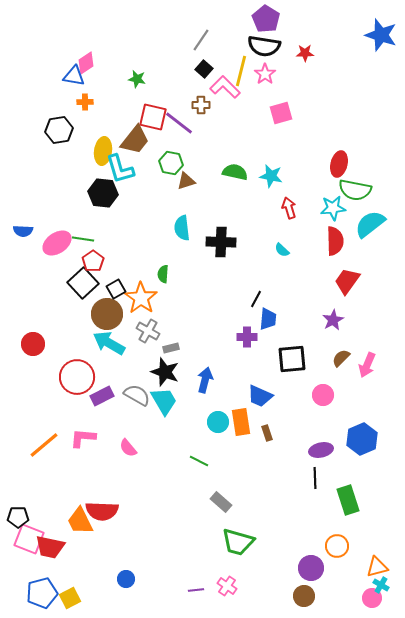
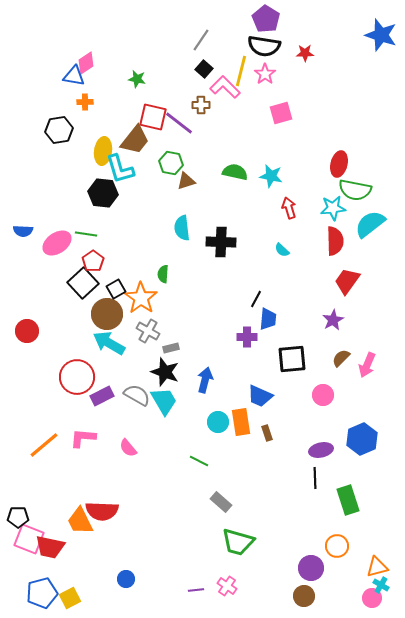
green line at (83, 239): moved 3 px right, 5 px up
red circle at (33, 344): moved 6 px left, 13 px up
